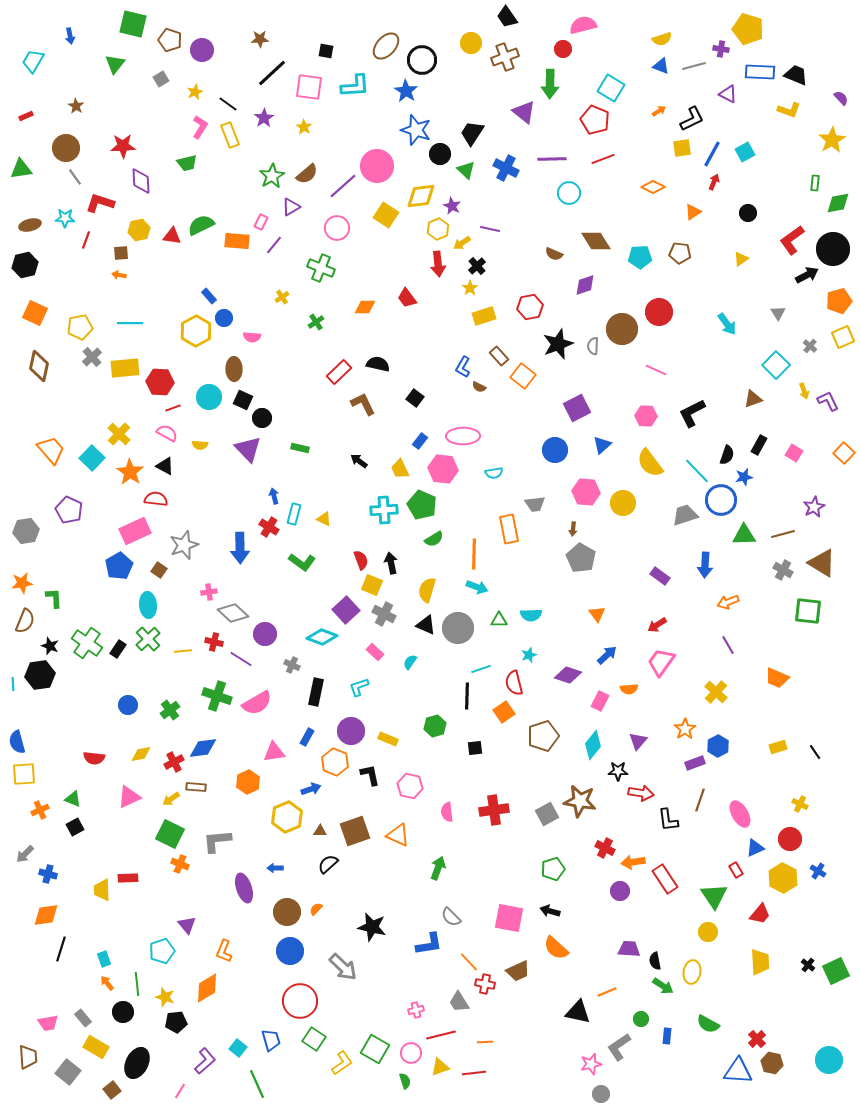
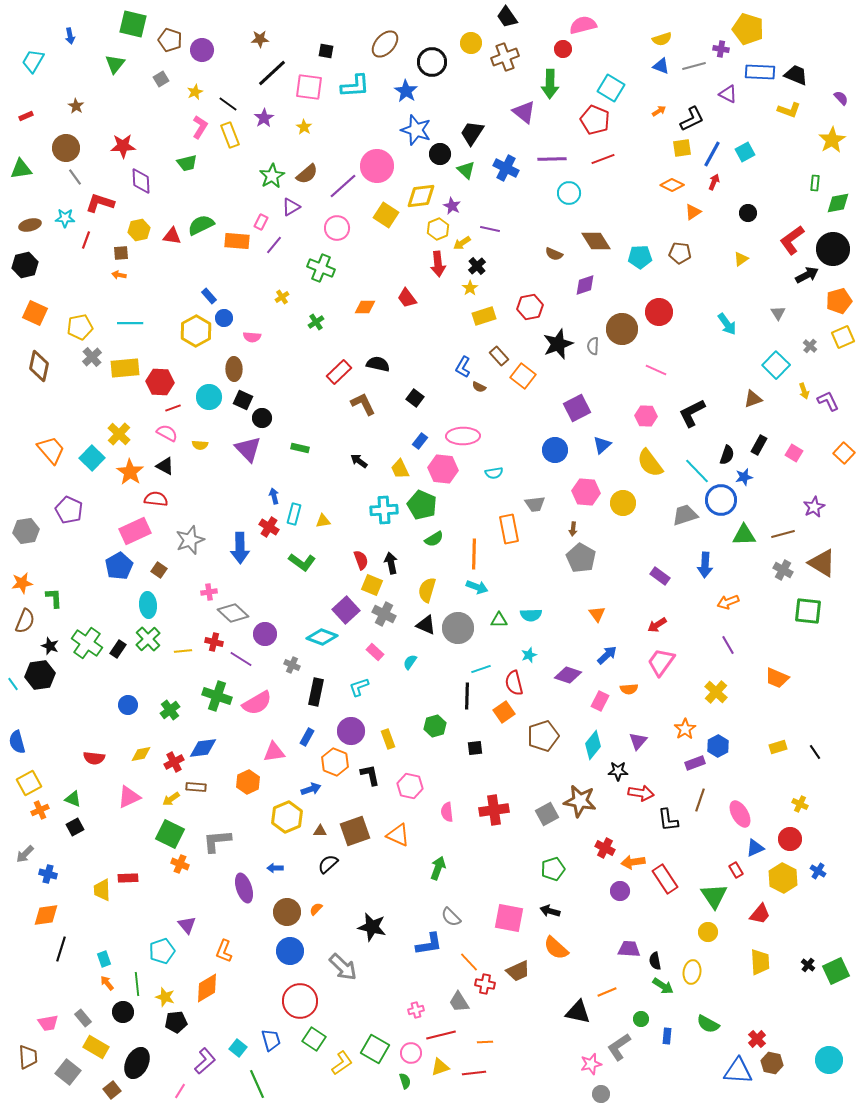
brown ellipse at (386, 46): moved 1 px left, 2 px up
black circle at (422, 60): moved 10 px right, 2 px down
orange diamond at (653, 187): moved 19 px right, 2 px up
yellow triangle at (324, 519): moved 1 px left, 2 px down; rotated 35 degrees counterclockwise
gray star at (184, 545): moved 6 px right, 5 px up
cyan line at (13, 684): rotated 32 degrees counterclockwise
yellow rectangle at (388, 739): rotated 48 degrees clockwise
yellow square at (24, 774): moved 5 px right, 9 px down; rotated 25 degrees counterclockwise
